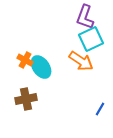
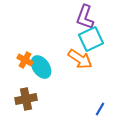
orange arrow: moved 1 px left, 2 px up
